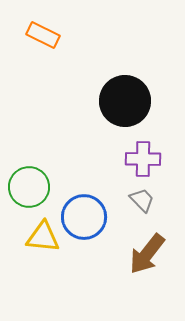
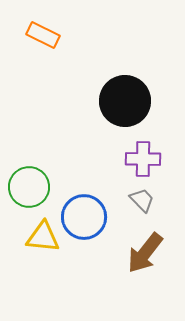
brown arrow: moved 2 px left, 1 px up
